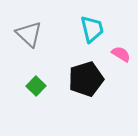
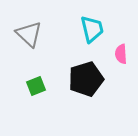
pink semicircle: rotated 126 degrees counterclockwise
green square: rotated 24 degrees clockwise
